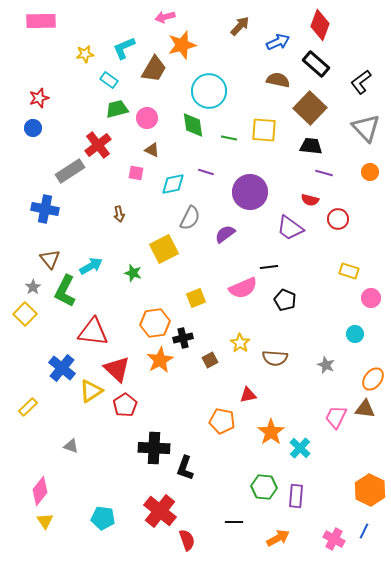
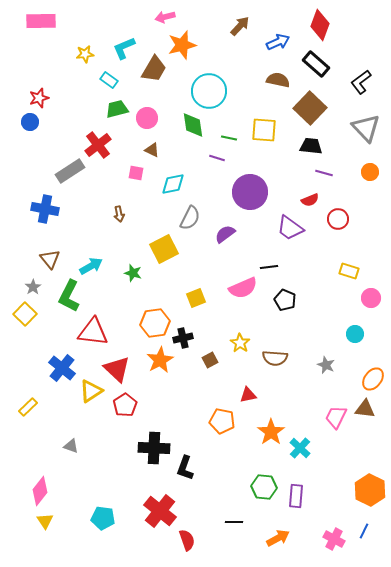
blue circle at (33, 128): moved 3 px left, 6 px up
purple line at (206, 172): moved 11 px right, 14 px up
red semicircle at (310, 200): rotated 36 degrees counterclockwise
green L-shape at (65, 291): moved 4 px right, 5 px down
